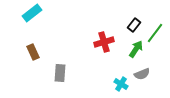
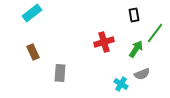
black rectangle: moved 10 px up; rotated 48 degrees counterclockwise
